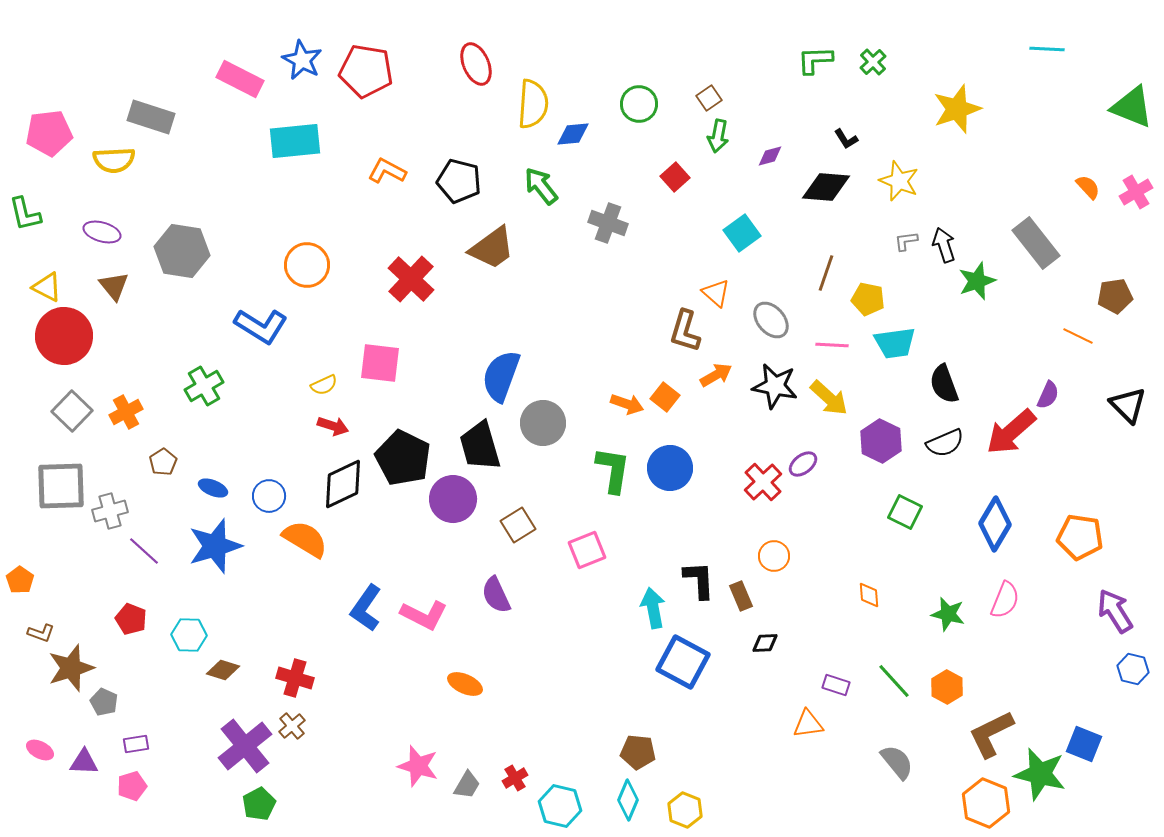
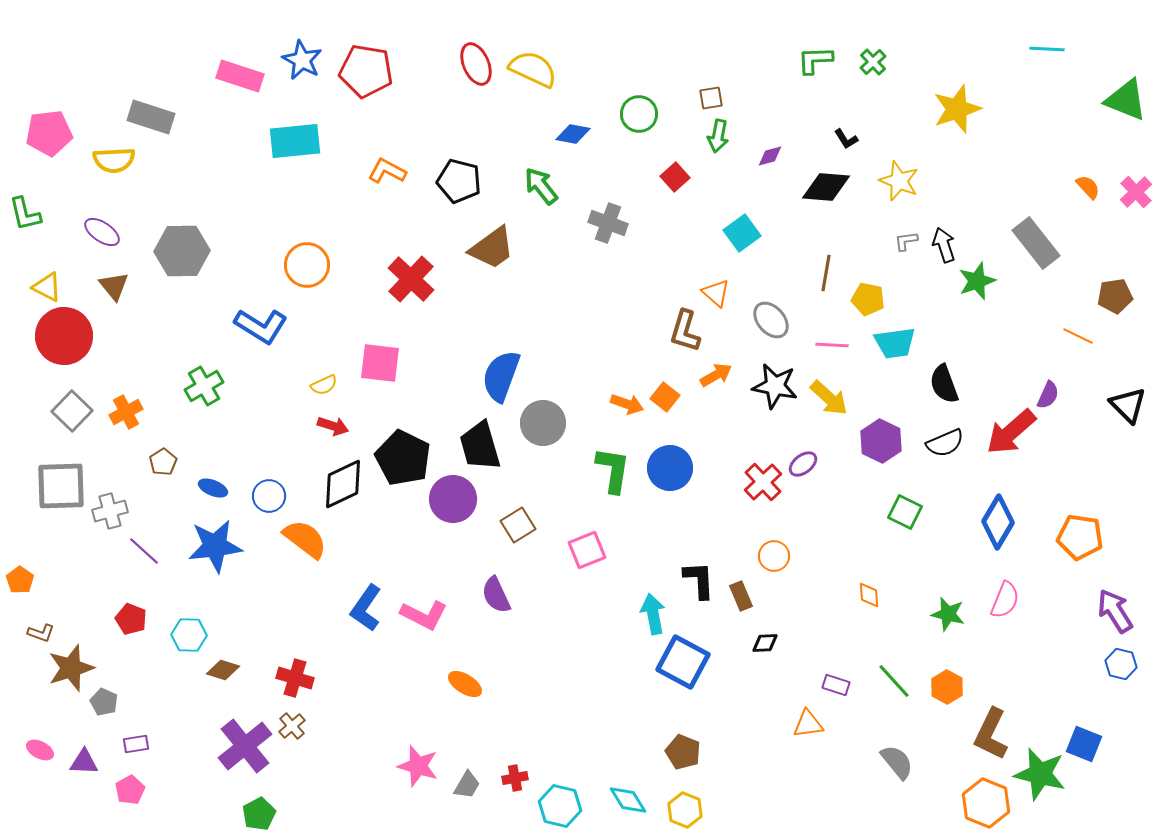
pink rectangle at (240, 79): moved 3 px up; rotated 9 degrees counterclockwise
brown square at (709, 98): moved 2 px right; rotated 25 degrees clockwise
yellow semicircle at (533, 104): moved 35 px up; rotated 69 degrees counterclockwise
green circle at (639, 104): moved 10 px down
green triangle at (1132, 107): moved 6 px left, 7 px up
blue diamond at (573, 134): rotated 16 degrees clockwise
pink cross at (1136, 192): rotated 12 degrees counterclockwise
purple ellipse at (102, 232): rotated 18 degrees clockwise
gray hexagon at (182, 251): rotated 10 degrees counterclockwise
brown line at (826, 273): rotated 9 degrees counterclockwise
blue diamond at (995, 524): moved 3 px right, 2 px up
orange semicircle at (305, 539): rotated 6 degrees clockwise
blue star at (215, 546): rotated 10 degrees clockwise
cyan arrow at (653, 608): moved 6 px down
blue hexagon at (1133, 669): moved 12 px left, 5 px up
orange ellipse at (465, 684): rotated 8 degrees clockwise
brown L-shape at (991, 734): rotated 38 degrees counterclockwise
brown pentagon at (638, 752): moved 45 px right; rotated 16 degrees clockwise
red cross at (515, 778): rotated 20 degrees clockwise
pink pentagon at (132, 786): moved 2 px left, 4 px down; rotated 12 degrees counterclockwise
cyan diamond at (628, 800): rotated 54 degrees counterclockwise
green pentagon at (259, 804): moved 10 px down
